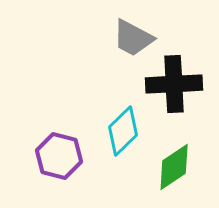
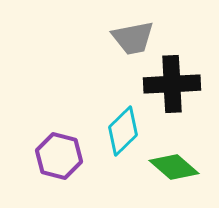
gray trapezoid: rotated 39 degrees counterclockwise
black cross: moved 2 px left
green diamond: rotated 75 degrees clockwise
